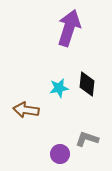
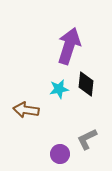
purple arrow: moved 18 px down
black diamond: moved 1 px left
cyan star: moved 1 px down
gray L-shape: rotated 45 degrees counterclockwise
